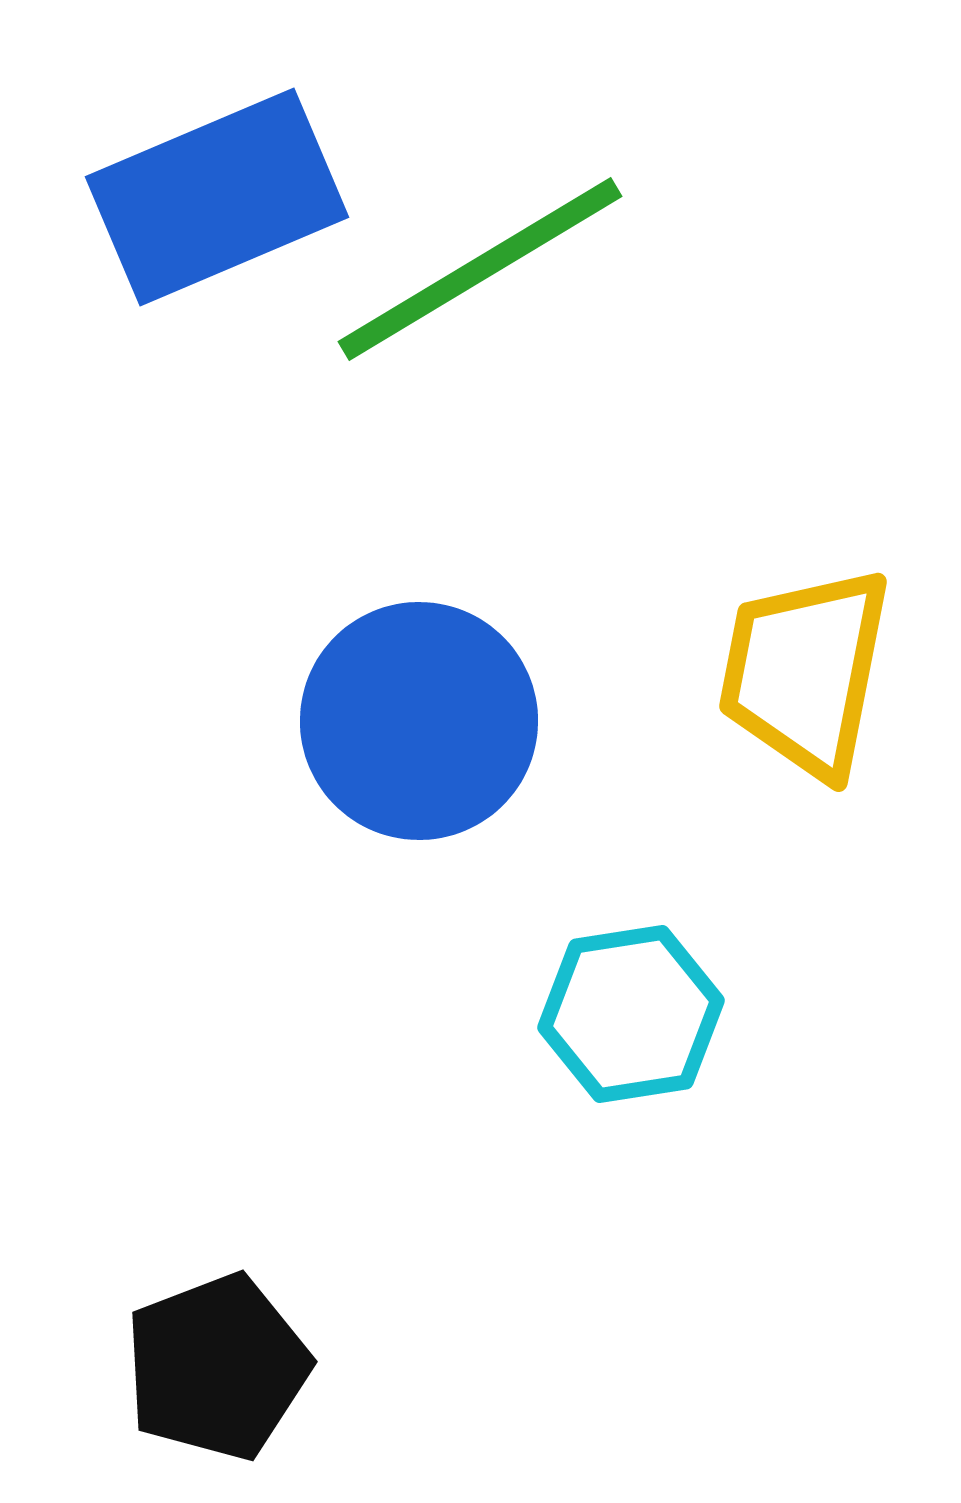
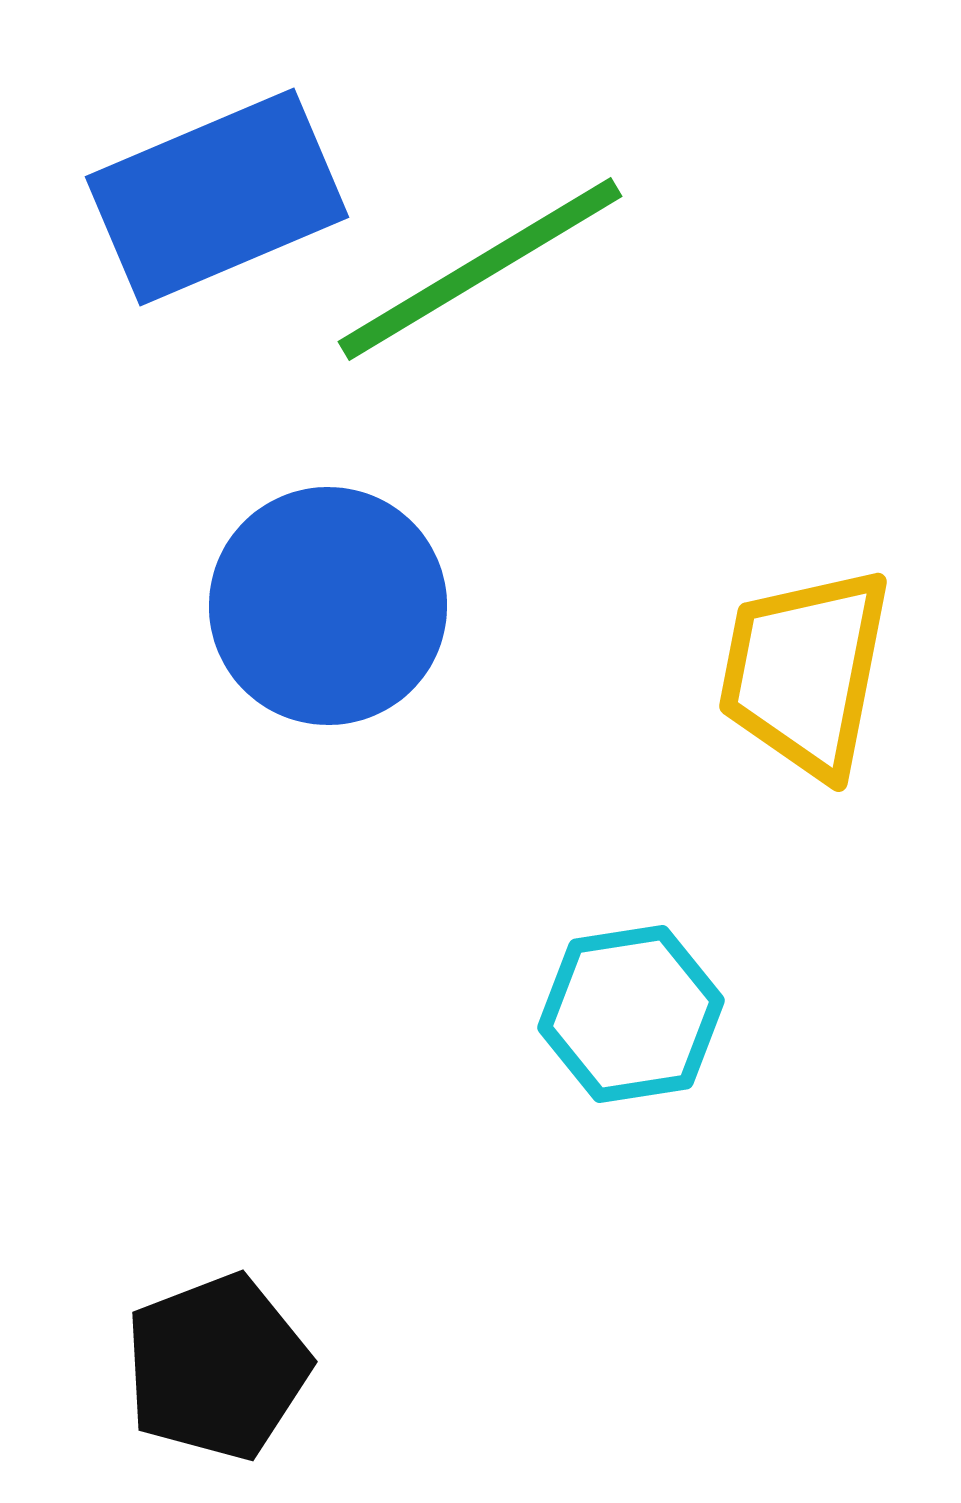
blue circle: moved 91 px left, 115 px up
